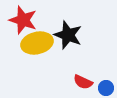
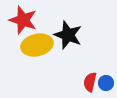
yellow ellipse: moved 2 px down
red semicircle: moved 7 px right; rotated 78 degrees clockwise
blue circle: moved 5 px up
